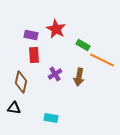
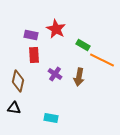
purple cross: rotated 24 degrees counterclockwise
brown diamond: moved 3 px left, 1 px up
